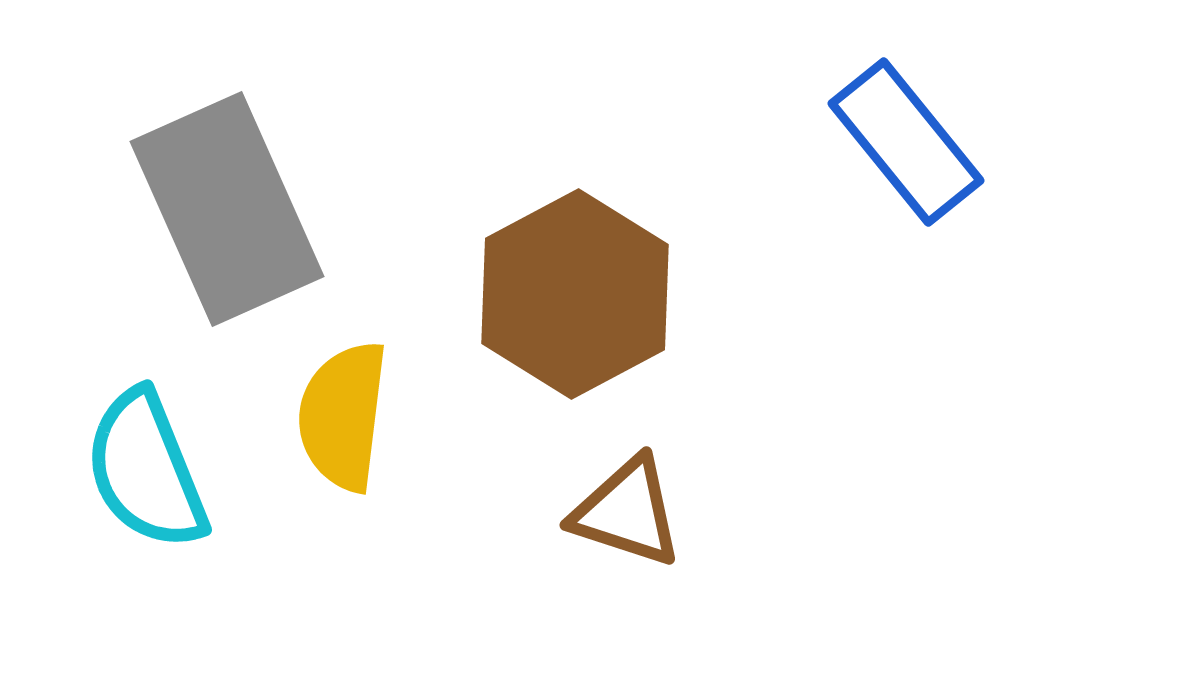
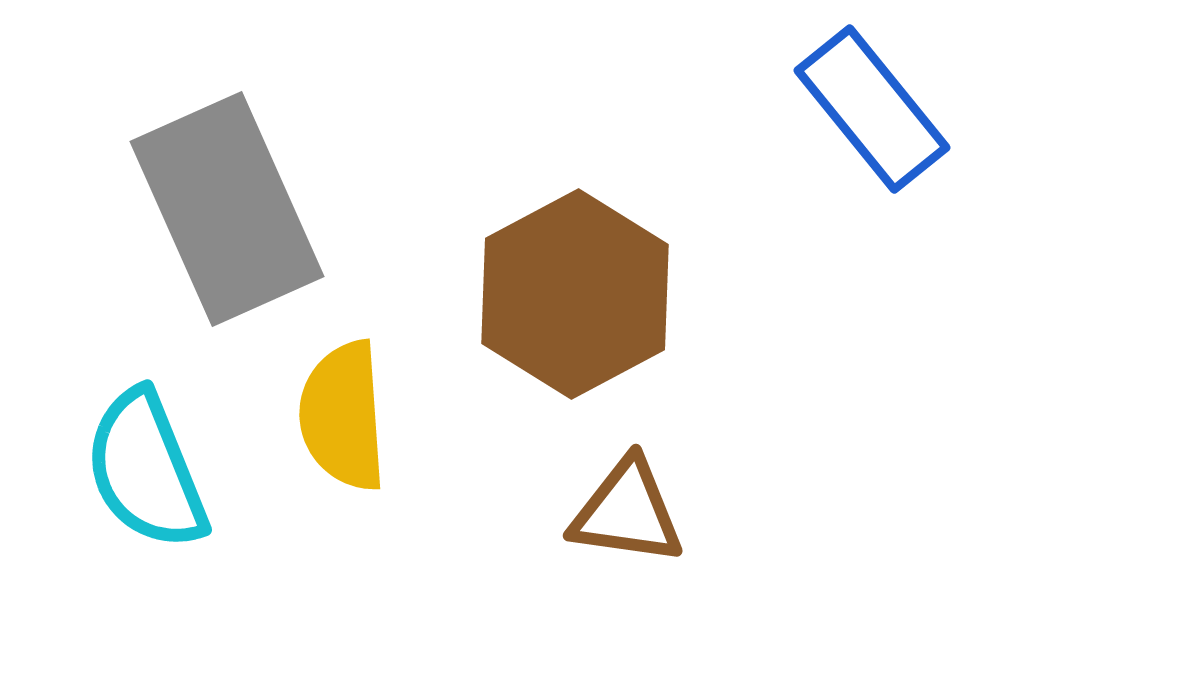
blue rectangle: moved 34 px left, 33 px up
yellow semicircle: rotated 11 degrees counterclockwise
brown triangle: rotated 10 degrees counterclockwise
